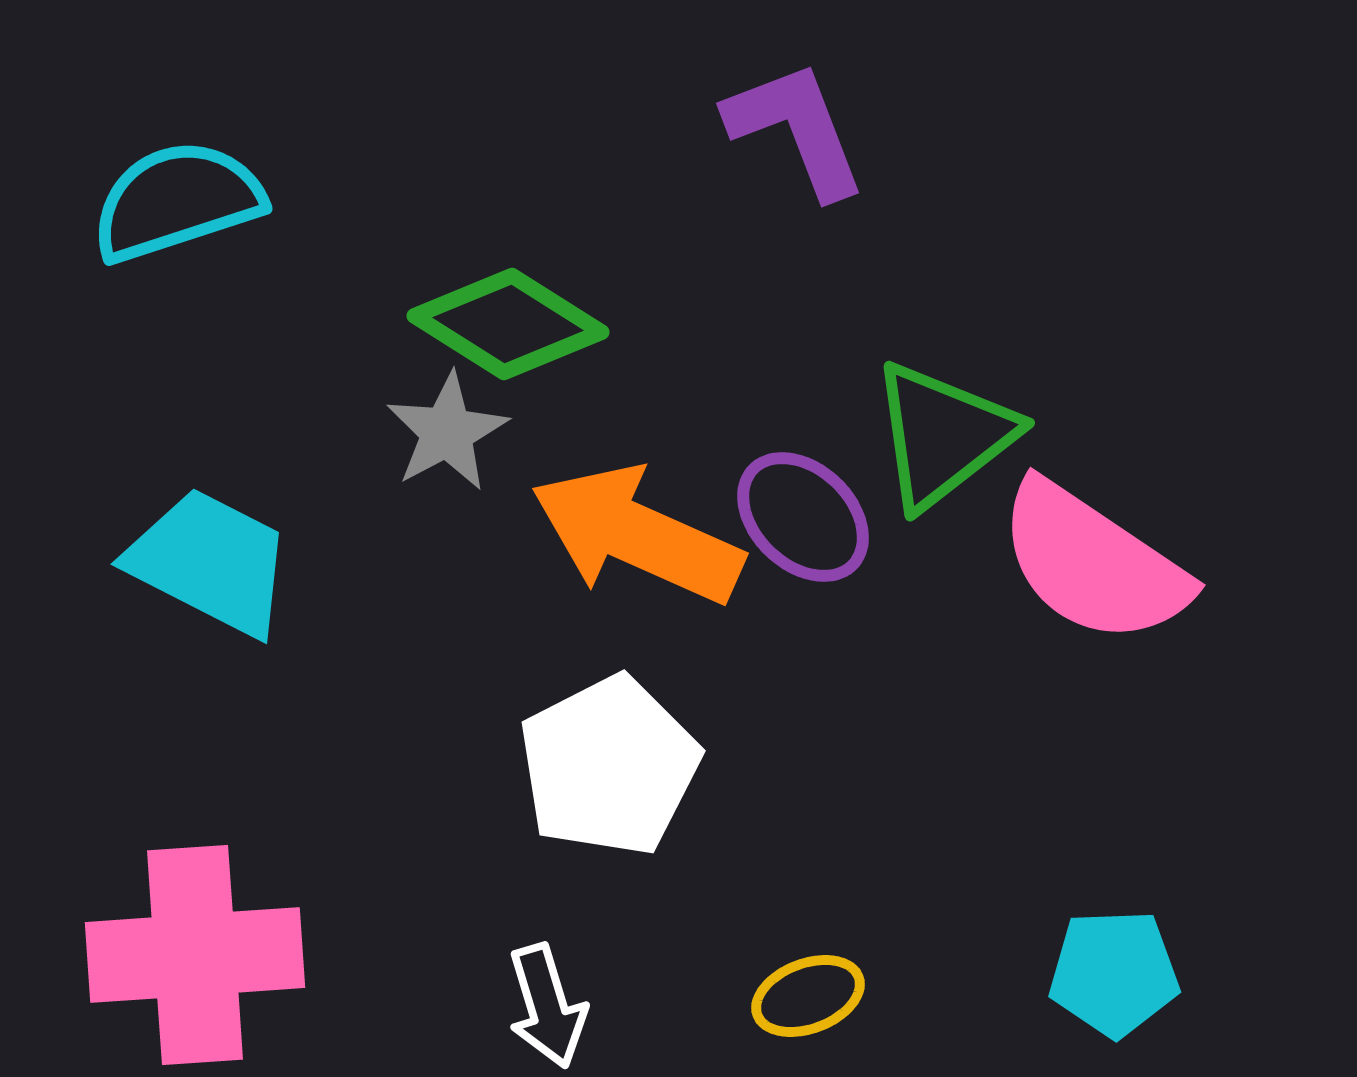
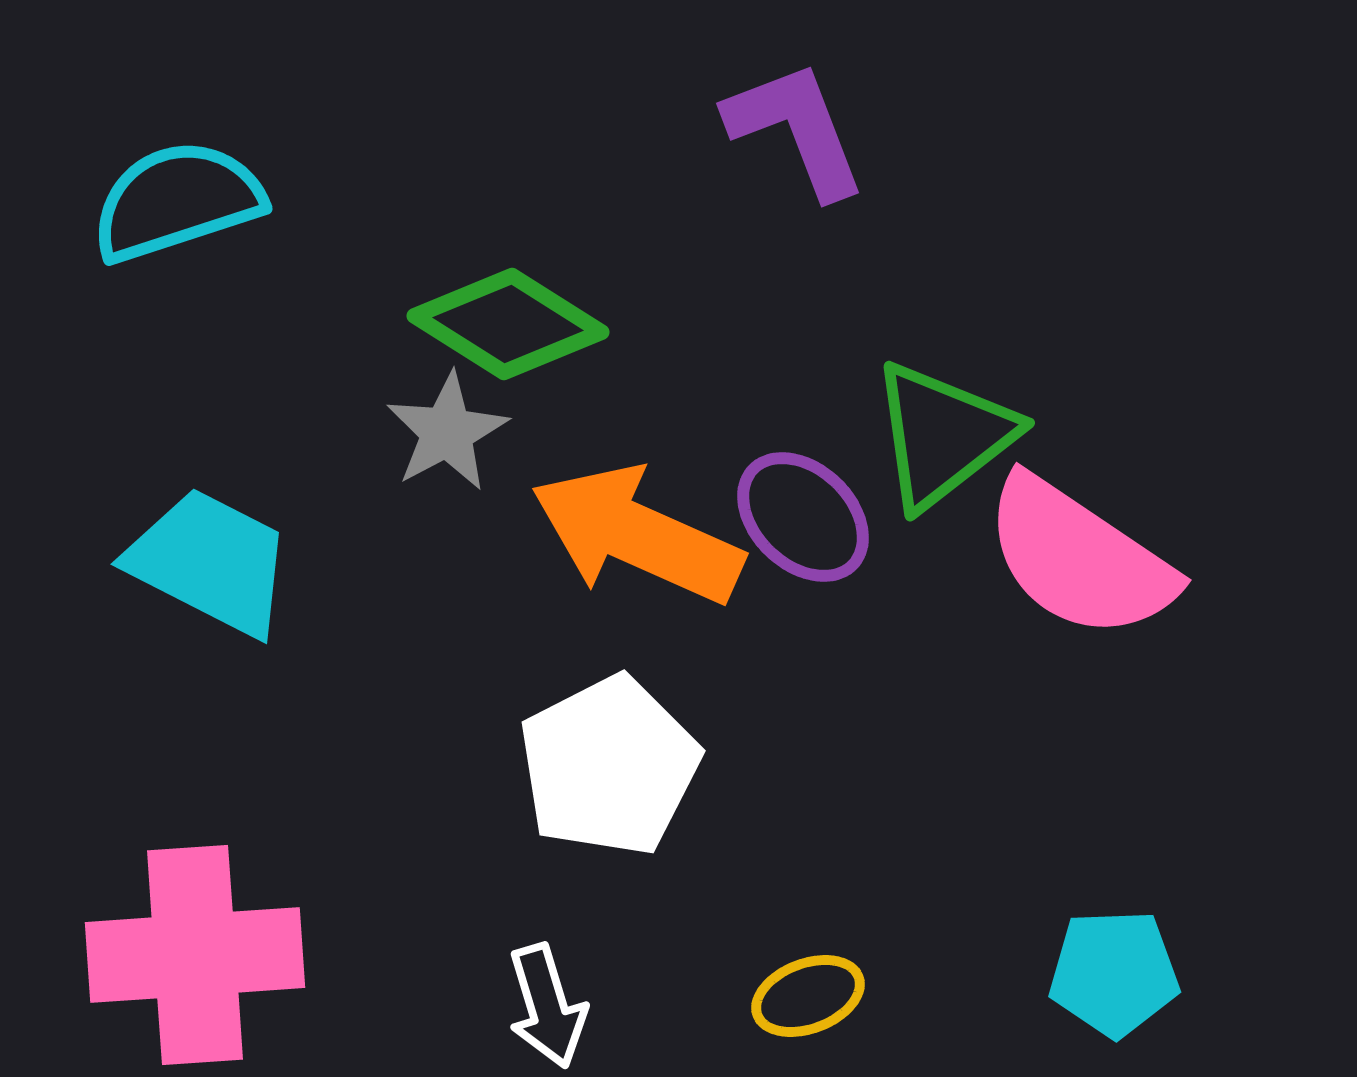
pink semicircle: moved 14 px left, 5 px up
